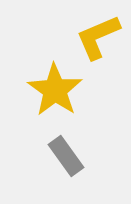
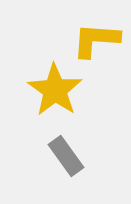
yellow L-shape: moved 2 px left, 3 px down; rotated 27 degrees clockwise
